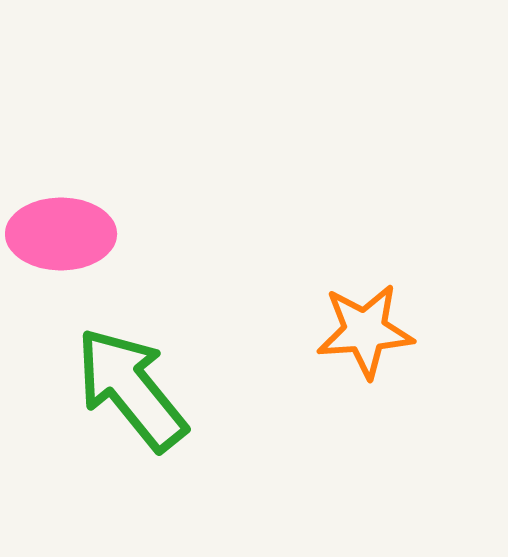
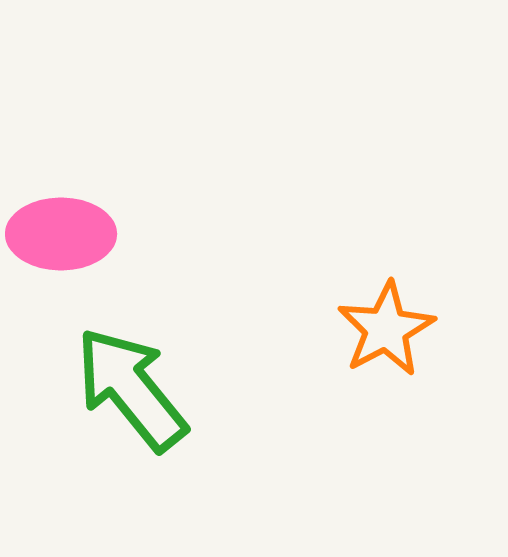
orange star: moved 21 px right, 2 px up; rotated 24 degrees counterclockwise
